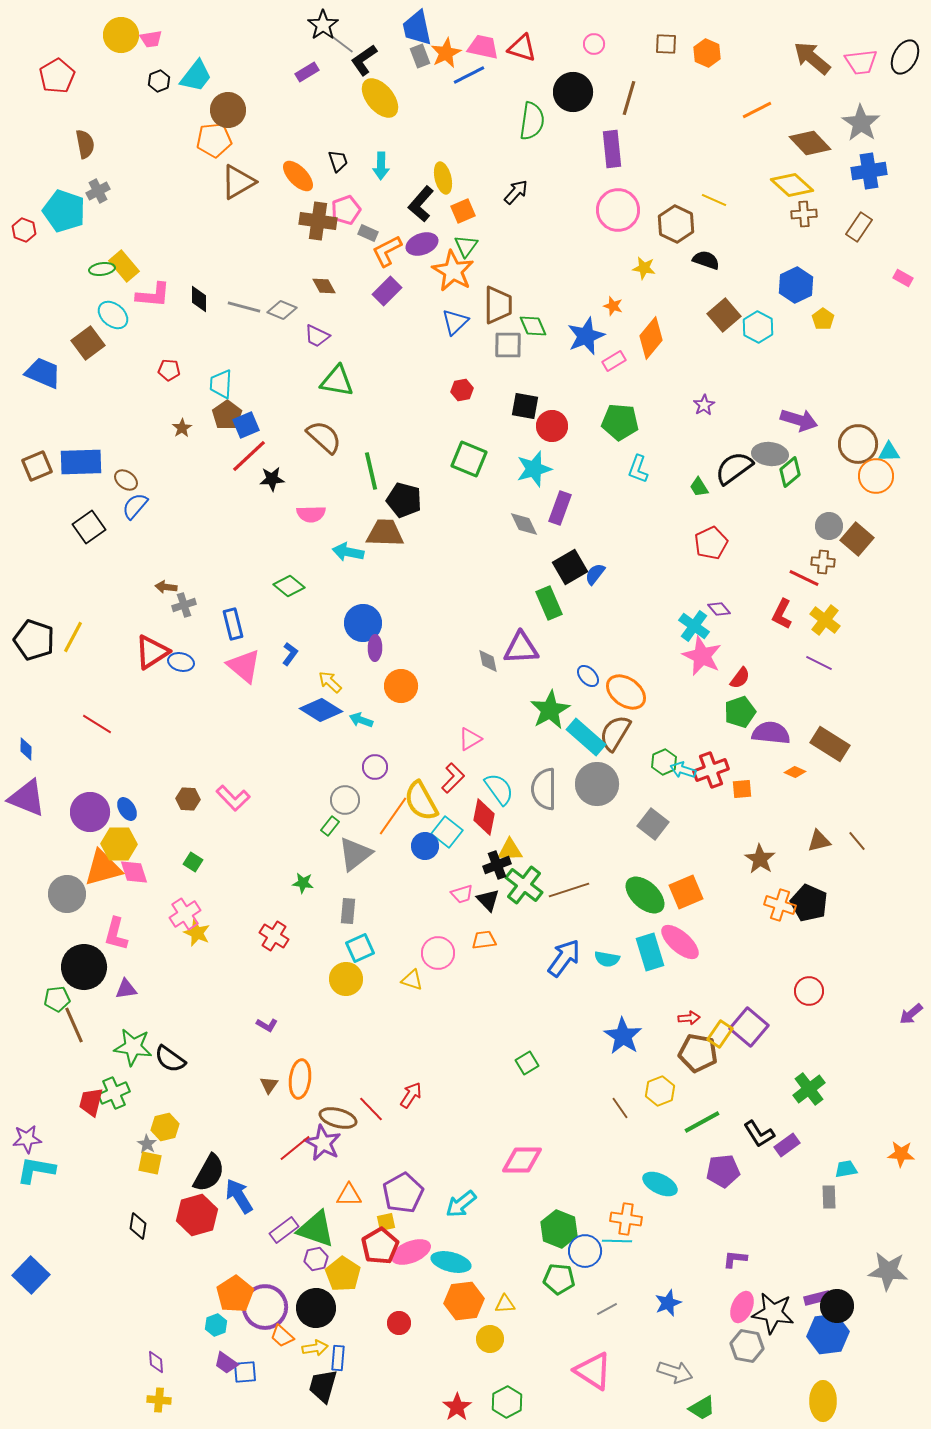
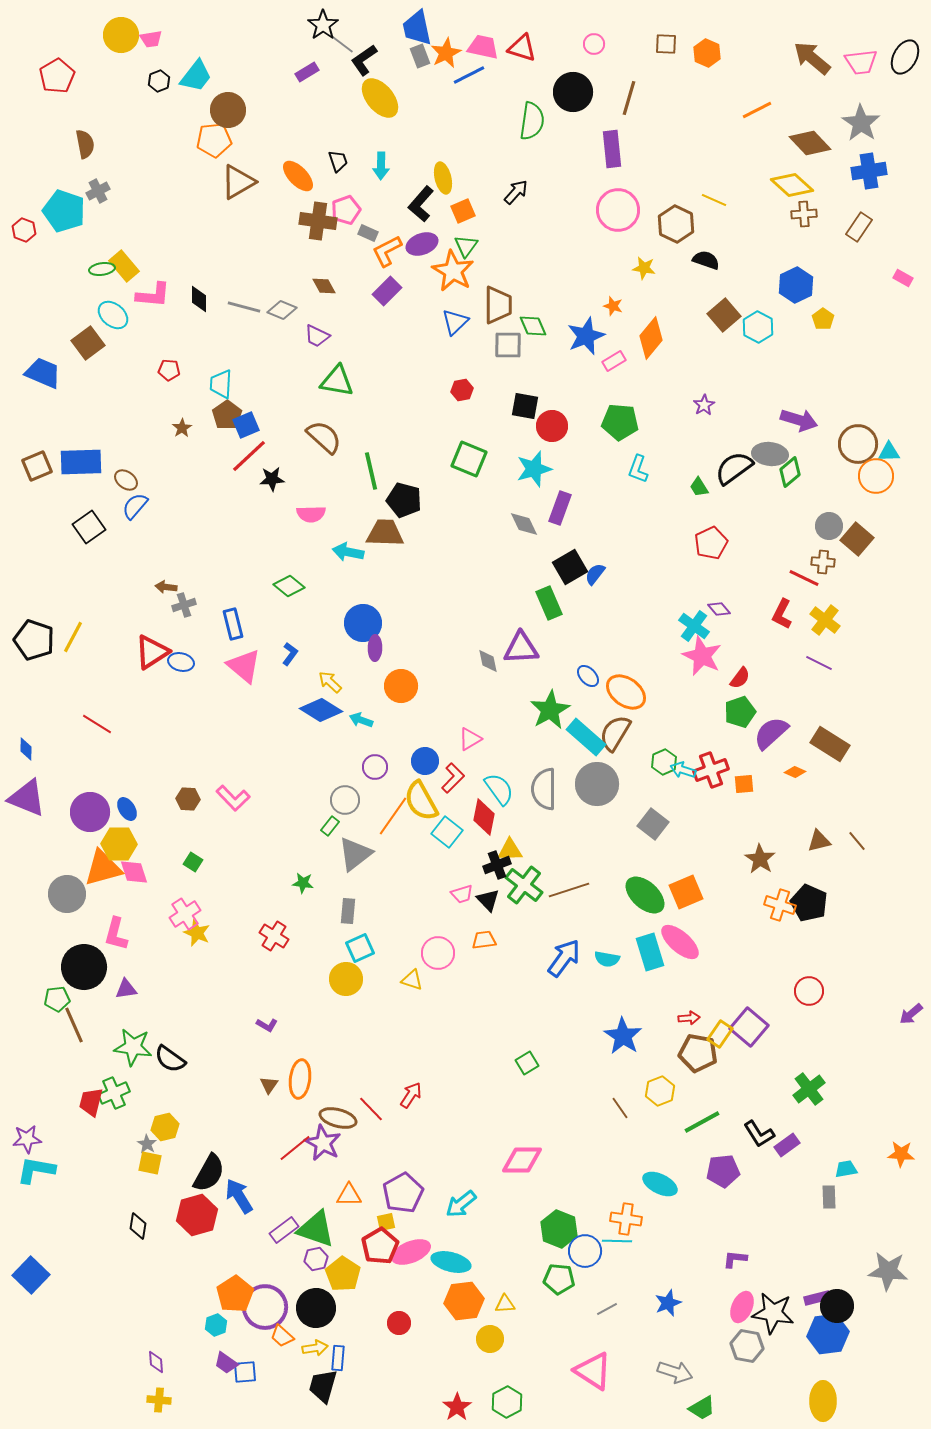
purple semicircle at (771, 733): rotated 48 degrees counterclockwise
orange square at (742, 789): moved 2 px right, 5 px up
blue circle at (425, 846): moved 85 px up
